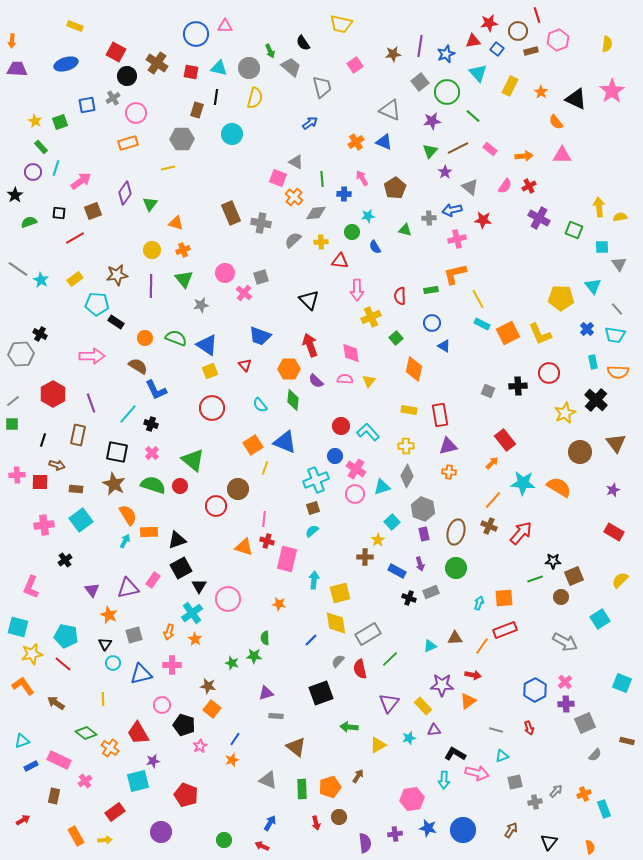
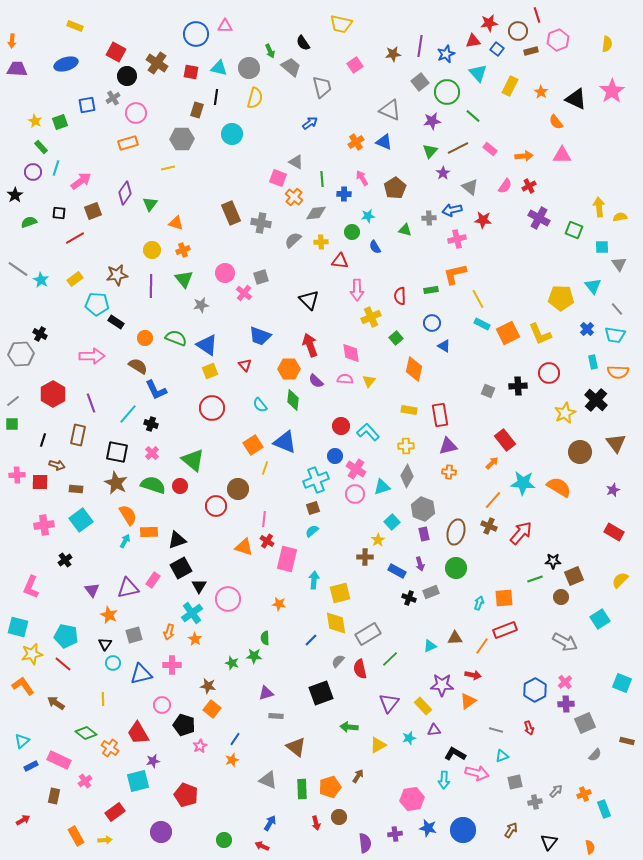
purple star at (445, 172): moved 2 px left, 1 px down
brown star at (114, 484): moved 2 px right, 1 px up
red cross at (267, 541): rotated 16 degrees clockwise
cyan triangle at (22, 741): rotated 21 degrees counterclockwise
